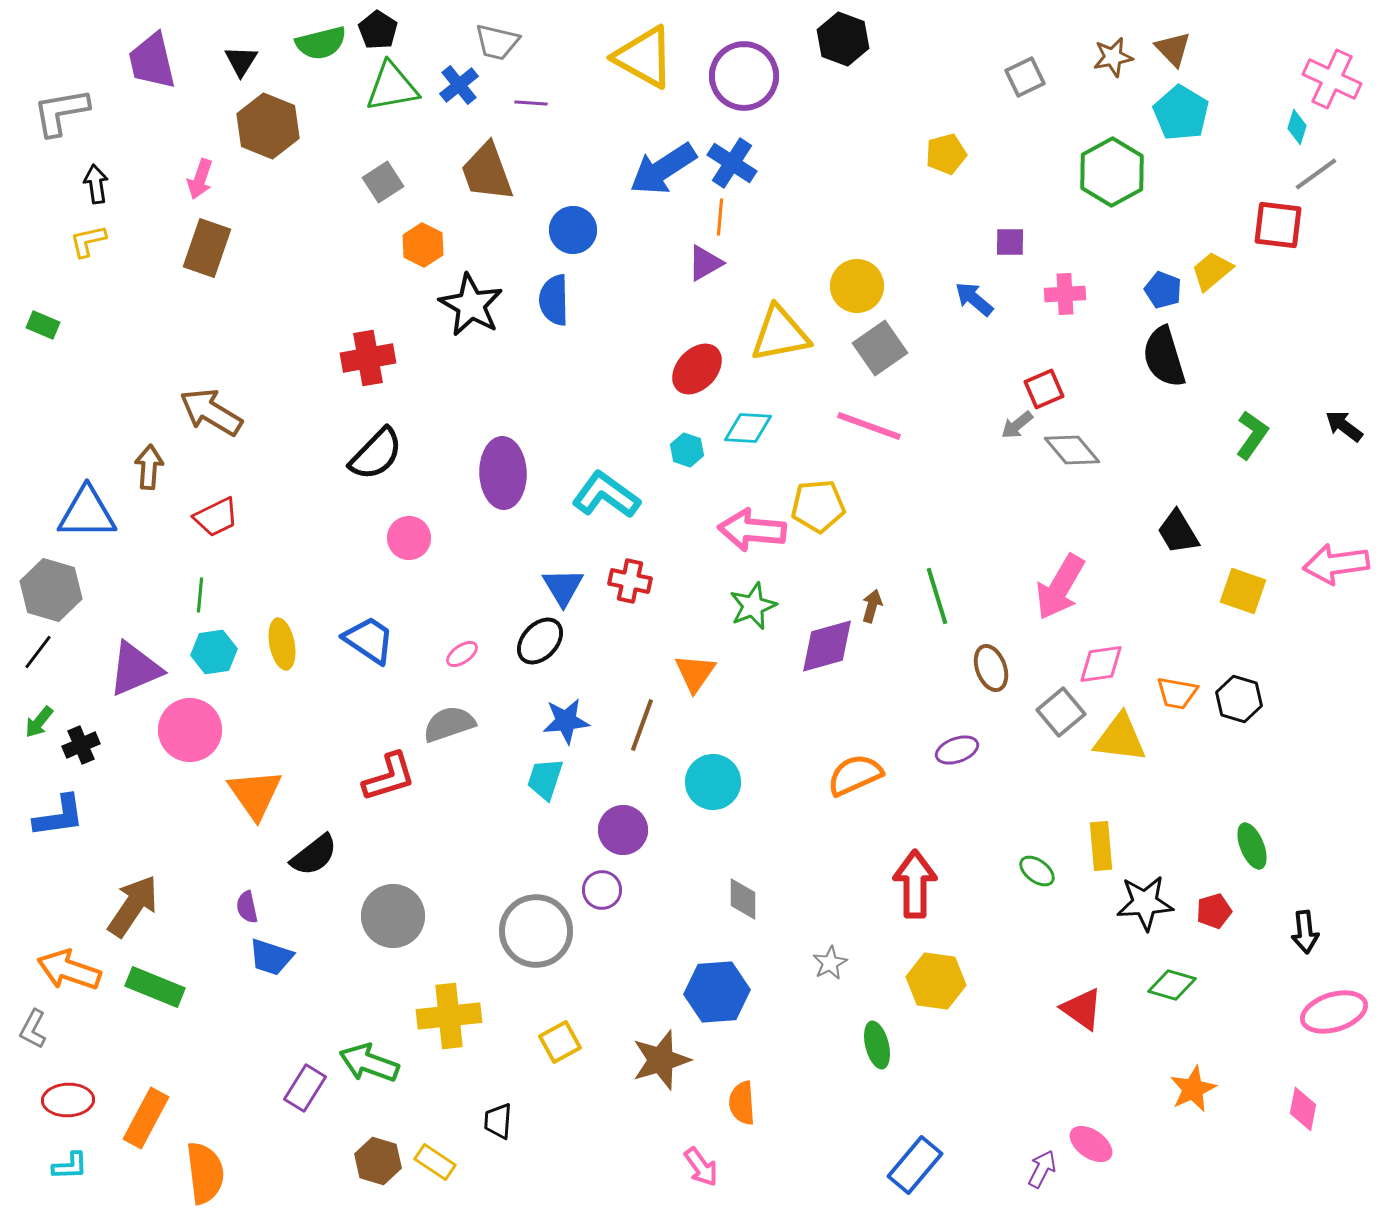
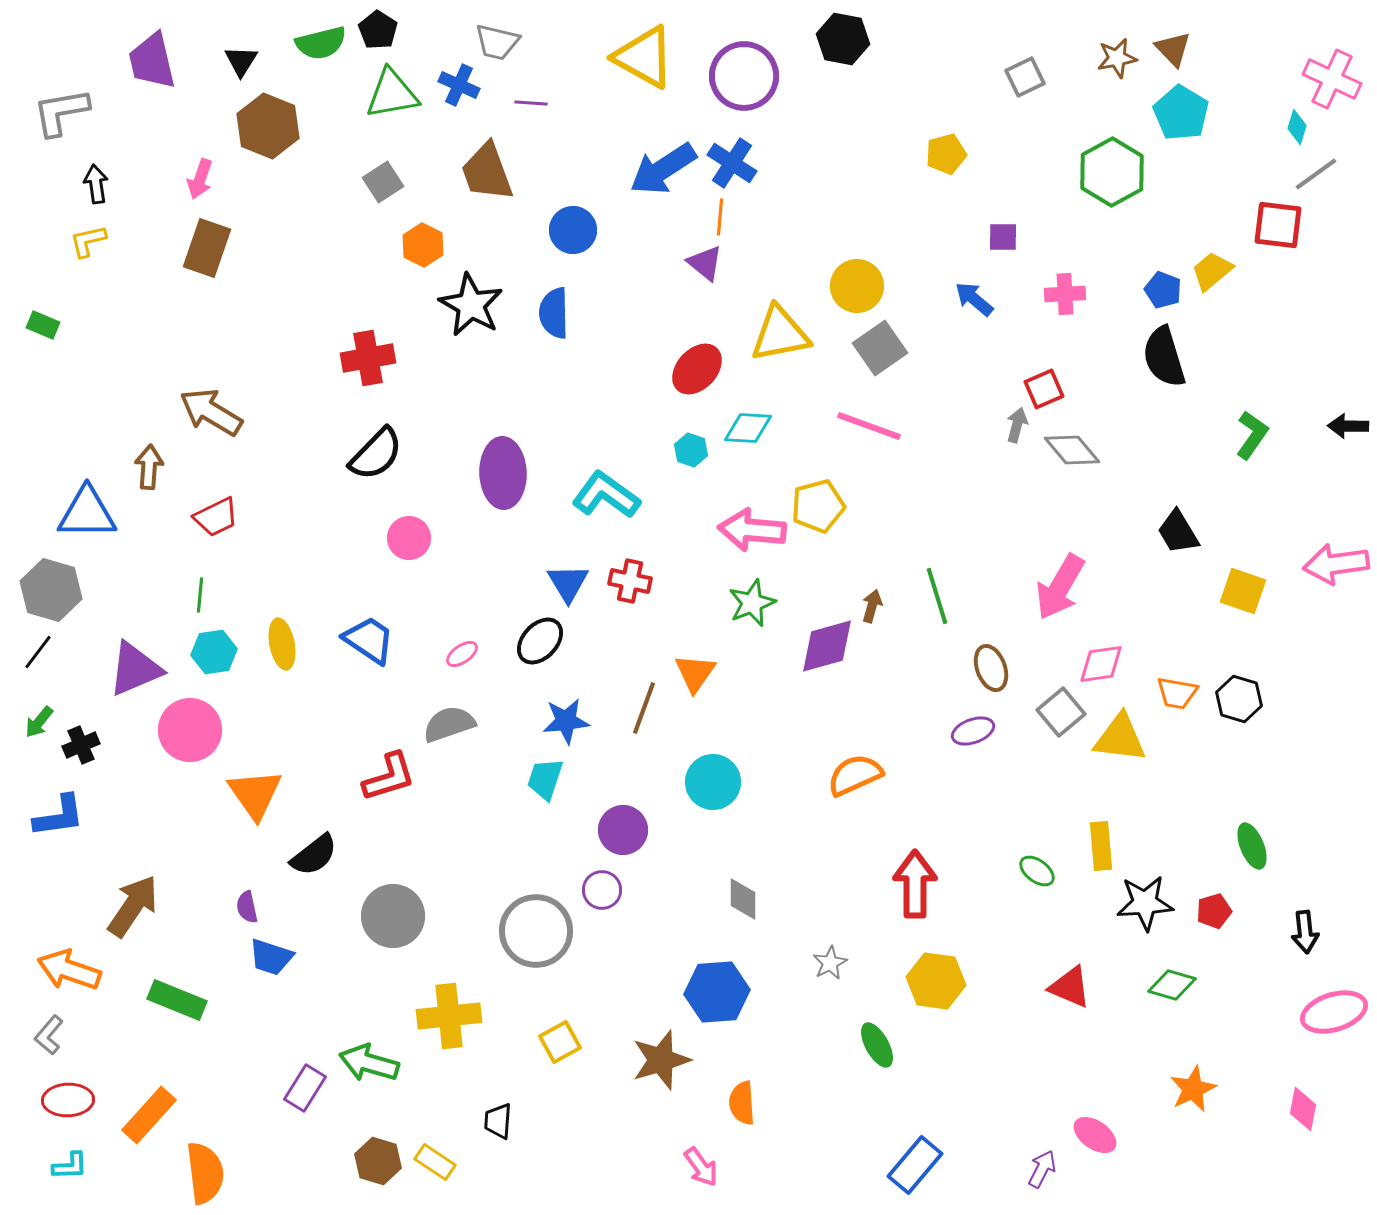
black hexagon at (843, 39): rotated 9 degrees counterclockwise
brown star at (1113, 57): moved 4 px right, 1 px down
blue cross at (459, 85): rotated 27 degrees counterclockwise
green triangle at (392, 87): moved 7 px down
purple square at (1010, 242): moved 7 px left, 5 px up
purple triangle at (705, 263): rotated 51 degrees counterclockwise
blue semicircle at (554, 300): moved 13 px down
gray arrow at (1017, 425): rotated 144 degrees clockwise
black arrow at (1344, 426): moved 4 px right; rotated 36 degrees counterclockwise
cyan hexagon at (687, 450): moved 4 px right
yellow pentagon at (818, 506): rotated 10 degrees counterclockwise
blue triangle at (563, 587): moved 5 px right, 4 px up
green star at (753, 606): moved 1 px left, 3 px up
brown line at (642, 725): moved 2 px right, 17 px up
purple ellipse at (957, 750): moved 16 px right, 19 px up
green rectangle at (155, 987): moved 22 px right, 13 px down
red triangle at (1082, 1009): moved 12 px left, 22 px up; rotated 12 degrees counterclockwise
gray L-shape at (33, 1029): moved 16 px right, 6 px down; rotated 12 degrees clockwise
green ellipse at (877, 1045): rotated 15 degrees counterclockwise
green arrow at (369, 1063): rotated 4 degrees counterclockwise
orange rectangle at (146, 1118): moved 3 px right, 3 px up; rotated 14 degrees clockwise
pink ellipse at (1091, 1144): moved 4 px right, 9 px up
